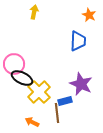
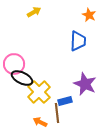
yellow arrow: rotated 48 degrees clockwise
purple star: moved 4 px right
orange arrow: moved 8 px right
